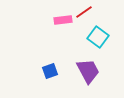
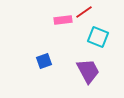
cyan square: rotated 15 degrees counterclockwise
blue square: moved 6 px left, 10 px up
